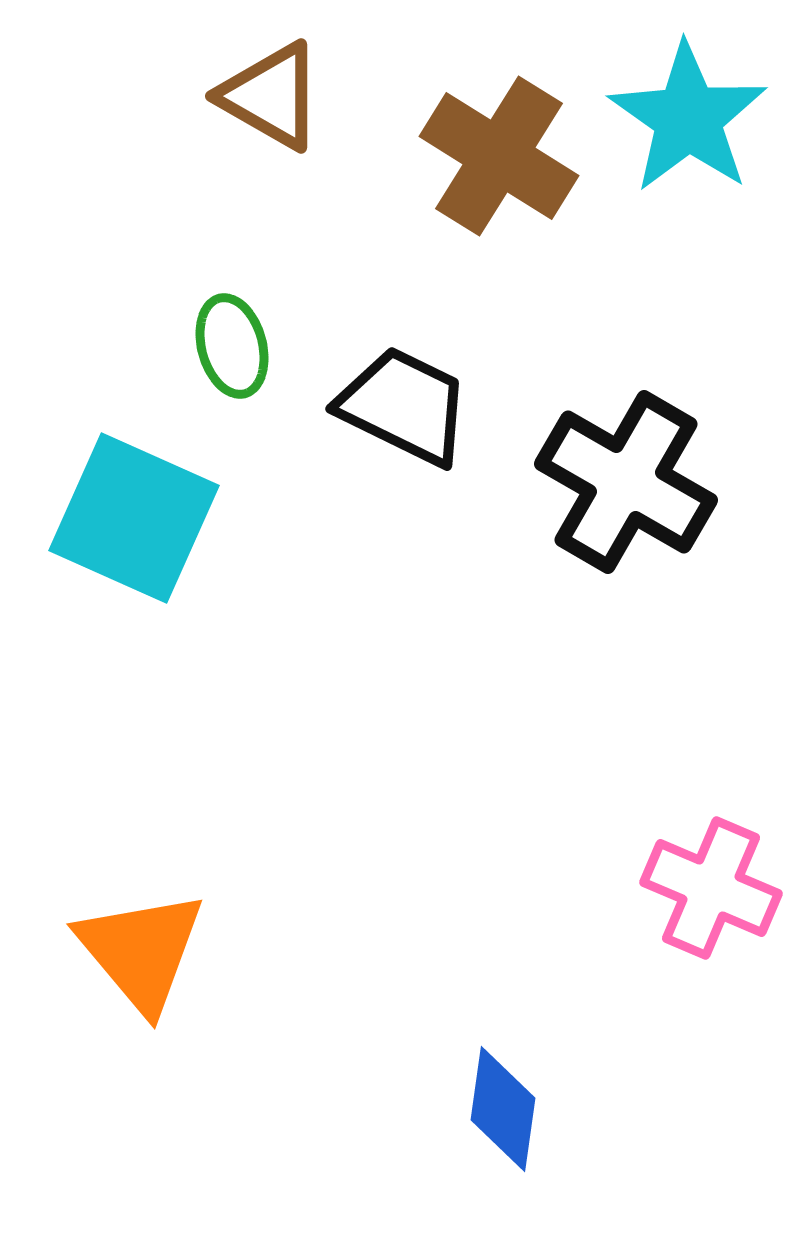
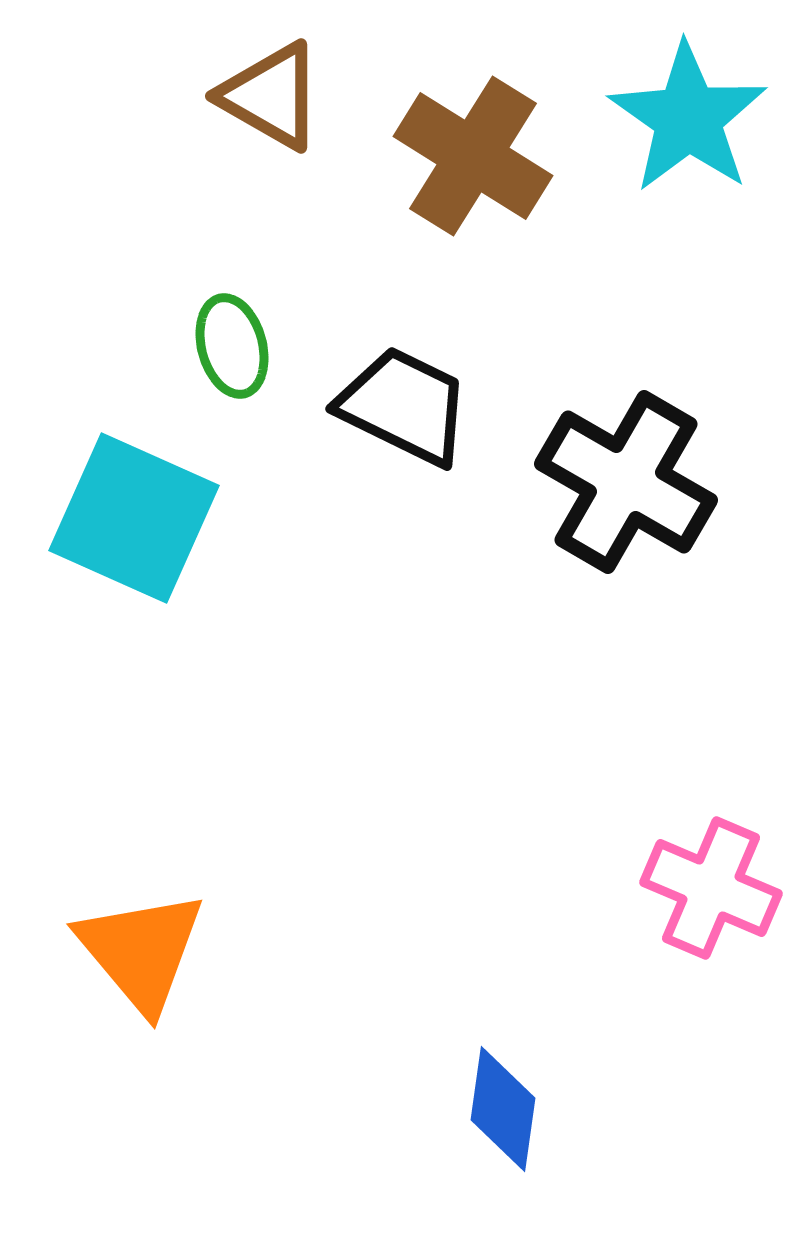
brown cross: moved 26 px left
